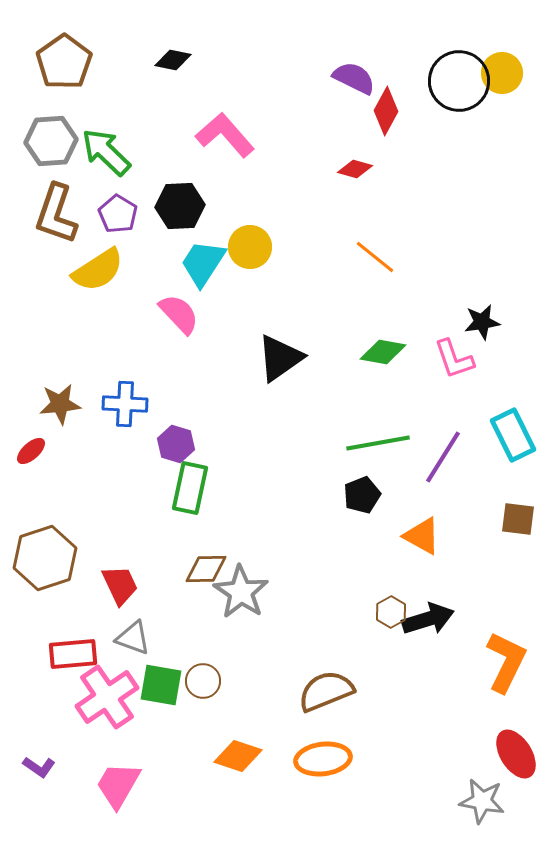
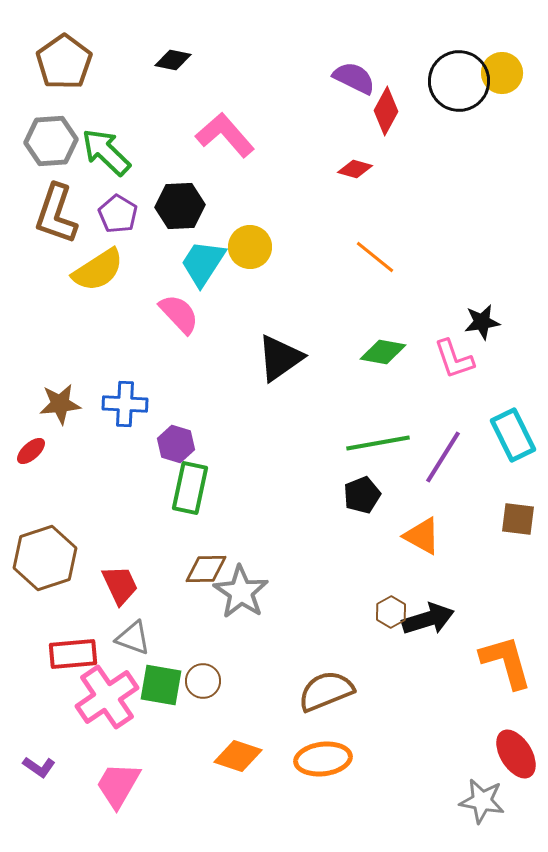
orange L-shape at (506, 662): rotated 42 degrees counterclockwise
